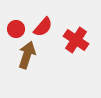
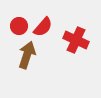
red circle: moved 3 px right, 3 px up
red cross: rotated 10 degrees counterclockwise
